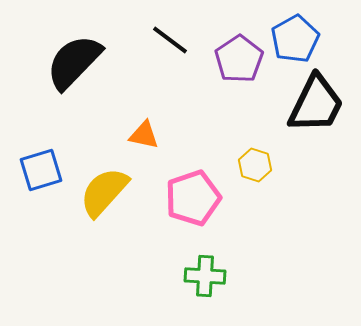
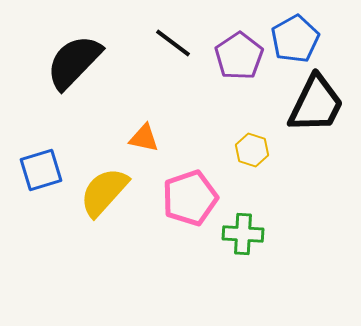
black line: moved 3 px right, 3 px down
purple pentagon: moved 3 px up
orange triangle: moved 3 px down
yellow hexagon: moved 3 px left, 15 px up
pink pentagon: moved 3 px left
green cross: moved 38 px right, 42 px up
